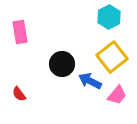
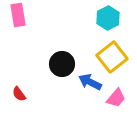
cyan hexagon: moved 1 px left, 1 px down
pink rectangle: moved 2 px left, 17 px up
blue arrow: moved 1 px down
pink trapezoid: moved 1 px left, 3 px down
